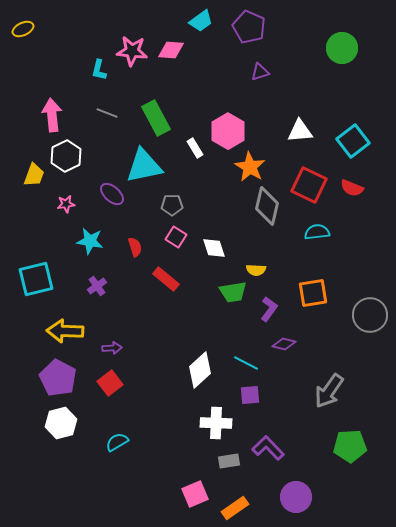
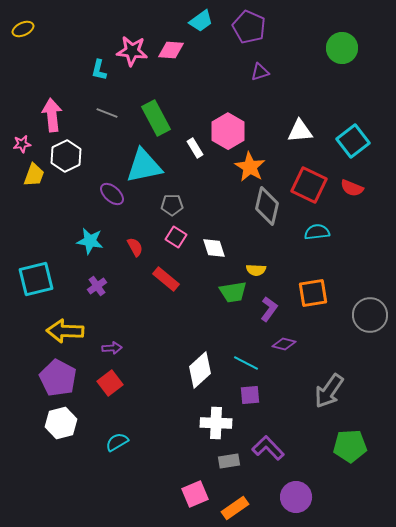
pink star at (66, 204): moved 44 px left, 60 px up
red semicircle at (135, 247): rotated 12 degrees counterclockwise
